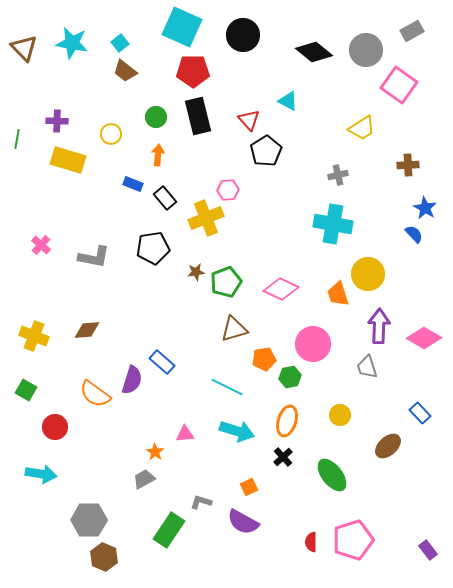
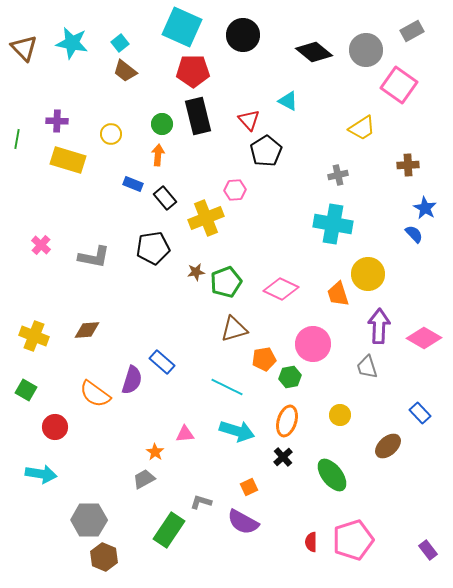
green circle at (156, 117): moved 6 px right, 7 px down
pink hexagon at (228, 190): moved 7 px right
